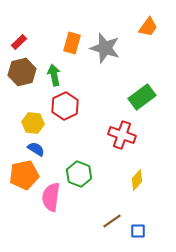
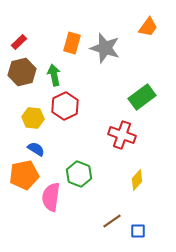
yellow hexagon: moved 5 px up
